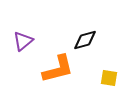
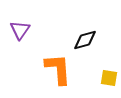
purple triangle: moved 3 px left, 11 px up; rotated 15 degrees counterclockwise
orange L-shape: rotated 80 degrees counterclockwise
